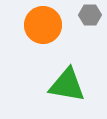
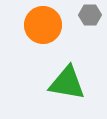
green triangle: moved 2 px up
